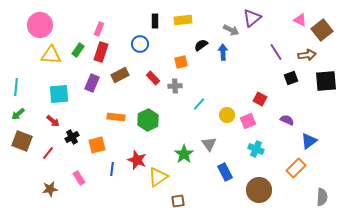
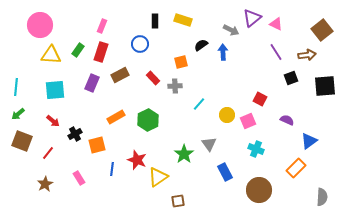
yellow rectangle at (183, 20): rotated 24 degrees clockwise
pink triangle at (300, 20): moved 24 px left, 4 px down
pink rectangle at (99, 29): moved 3 px right, 3 px up
black square at (326, 81): moved 1 px left, 5 px down
cyan square at (59, 94): moved 4 px left, 4 px up
orange rectangle at (116, 117): rotated 36 degrees counterclockwise
black cross at (72, 137): moved 3 px right, 3 px up
brown star at (50, 189): moved 5 px left, 5 px up; rotated 21 degrees counterclockwise
